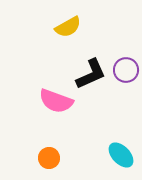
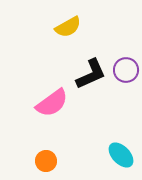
pink semicircle: moved 4 px left, 2 px down; rotated 56 degrees counterclockwise
orange circle: moved 3 px left, 3 px down
